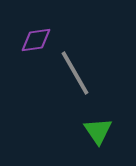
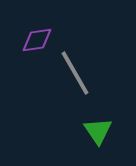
purple diamond: moved 1 px right
